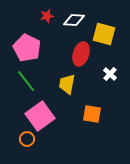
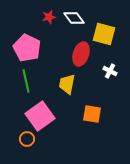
red star: moved 2 px right, 1 px down
white diamond: moved 2 px up; rotated 50 degrees clockwise
white cross: moved 3 px up; rotated 16 degrees counterclockwise
green line: rotated 25 degrees clockwise
